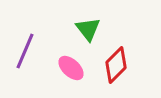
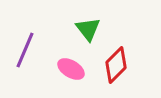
purple line: moved 1 px up
pink ellipse: moved 1 px down; rotated 12 degrees counterclockwise
